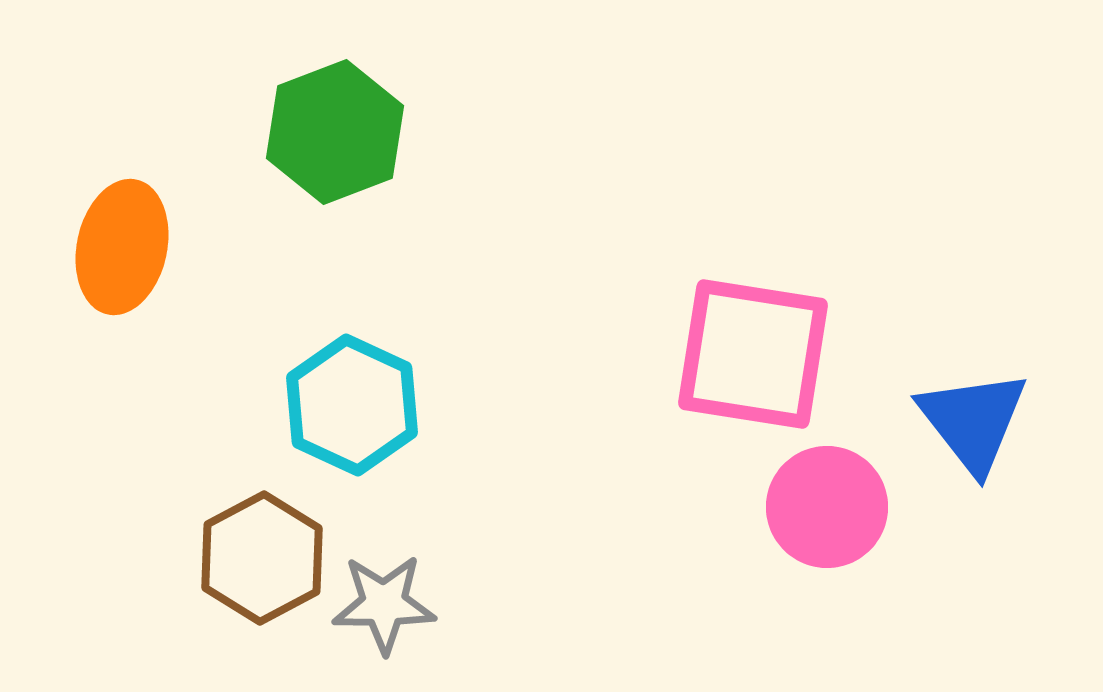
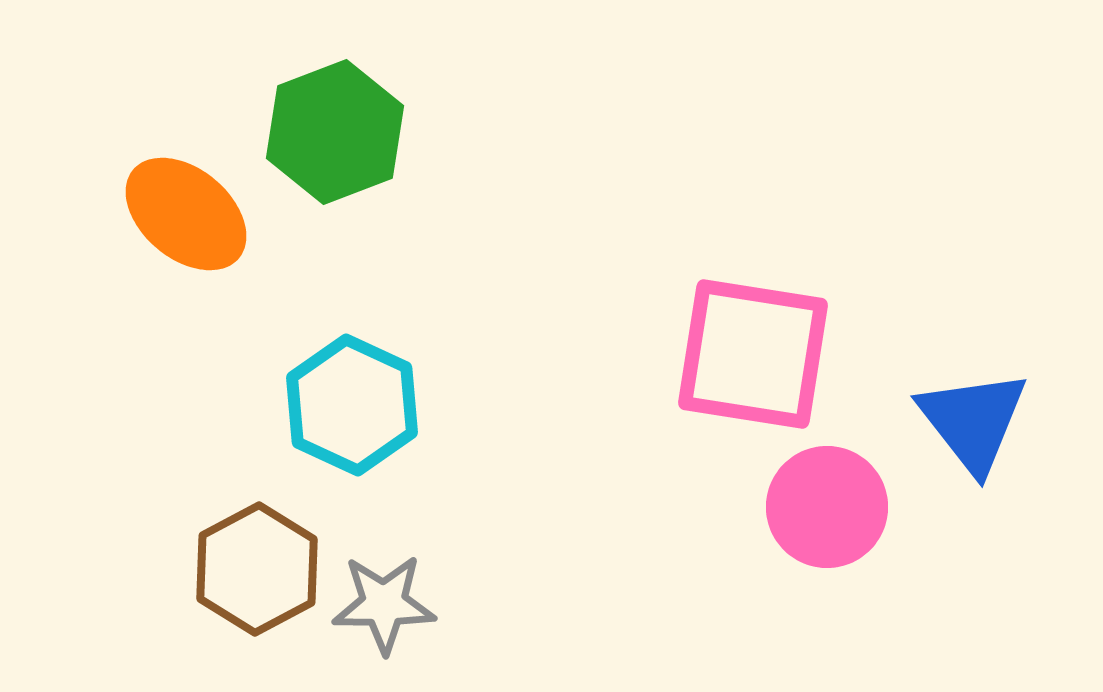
orange ellipse: moved 64 px right, 33 px up; rotated 62 degrees counterclockwise
brown hexagon: moved 5 px left, 11 px down
